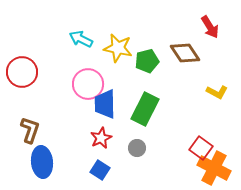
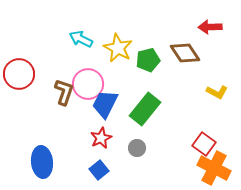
red arrow: rotated 120 degrees clockwise
yellow star: rotated 16 degrees clockwise
green pentagon: moved 1 px right, 1 px up
red circle: moved 3 px left, 2 px down
blue trapezoid: rotated 28 degrees clockwise
green rectangle: rotated 12 degrees clockwise
brown L-shape: moved 34 px right, 38 px up
red square: moved 3 px right, 4 px up
blue square: moved 1 px left; rotated 18 degrees clockwise
